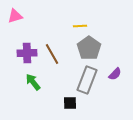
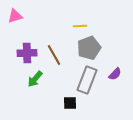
gray pentagon: rotated 15 degrees clockwise
brown line: moved 2 px right, 1 px down
green arrow: moved 2 px right, 3 px up; rotated 102 degrees counterclockwise
